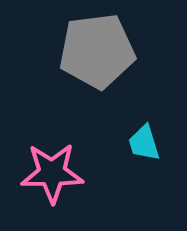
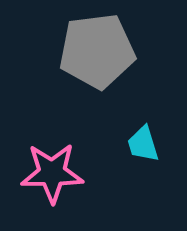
cyan trapezoid: moved 1 px left, 1 px down
